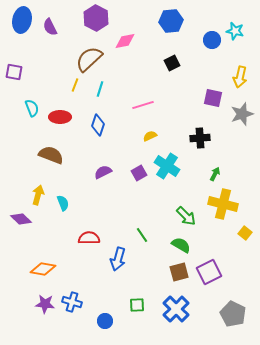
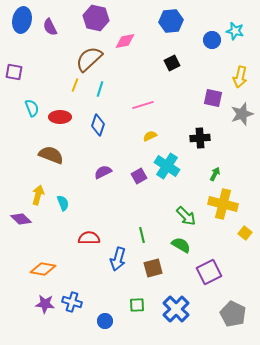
purple hexagon at (96, 18): rotated 15 degrees counterclockwise
purple square at (139, 173): moved 3 px down
green line at (142, 235): rotated 21 degrees clockwise
brown square at (179, 272): moved 26 px left, 4 px up
